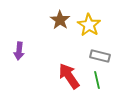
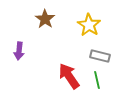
brown star: moved 15 px left, 1 px up
